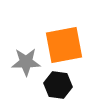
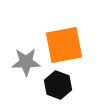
black hexagon: rotated 12 degrees clockwise
